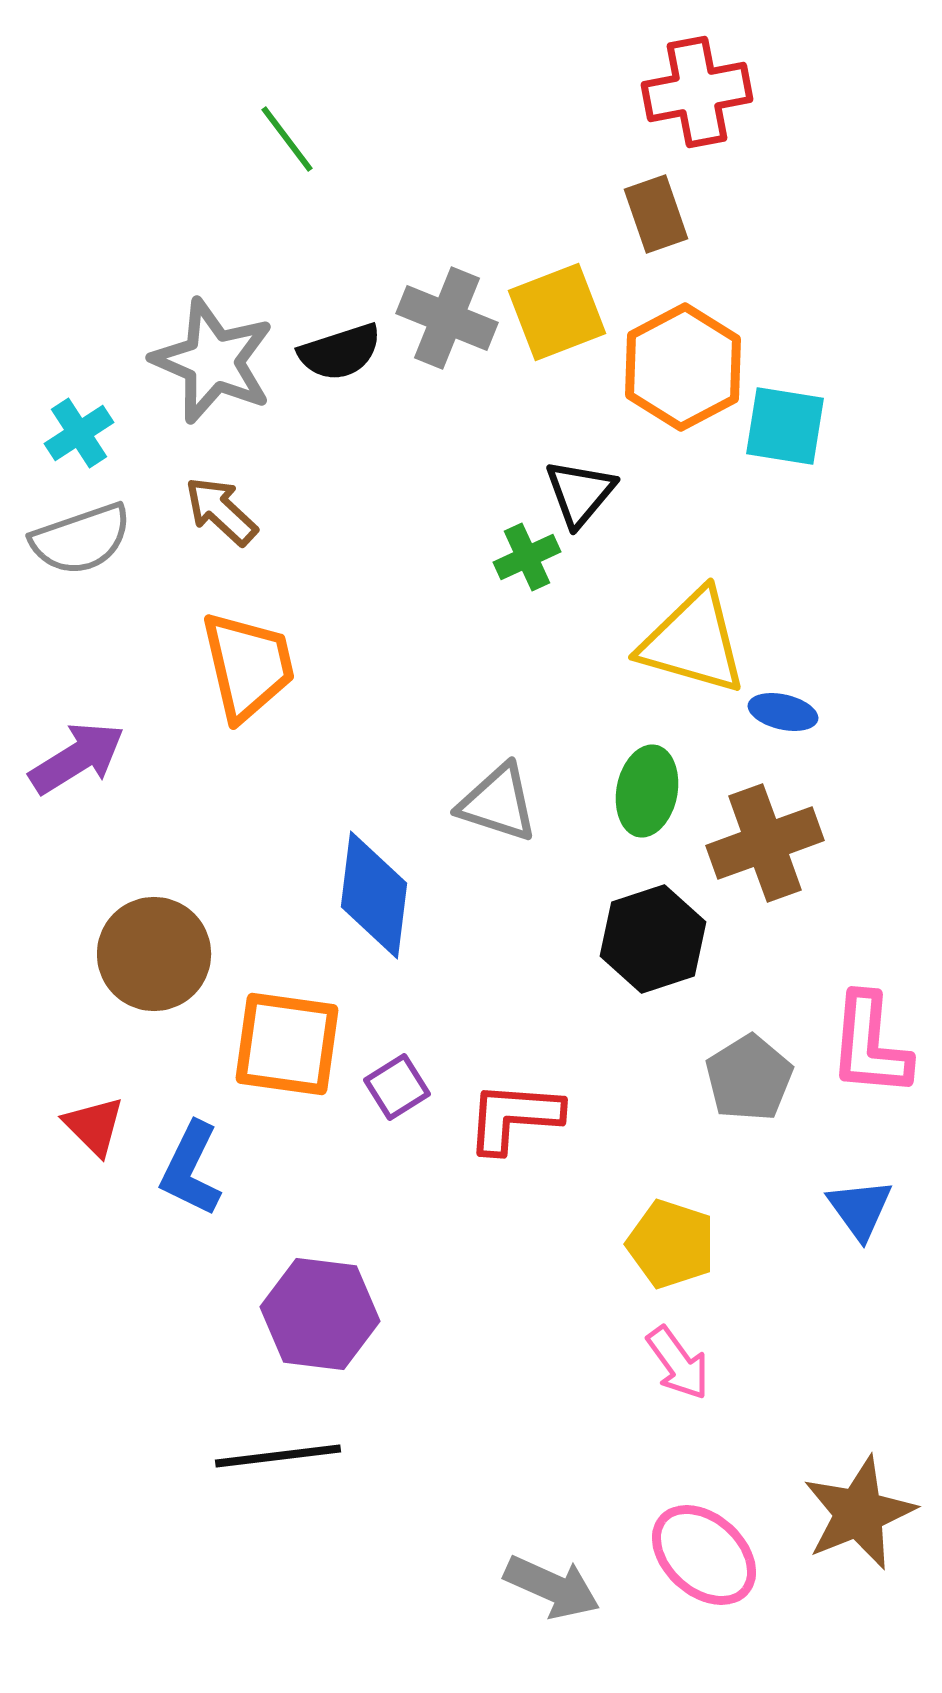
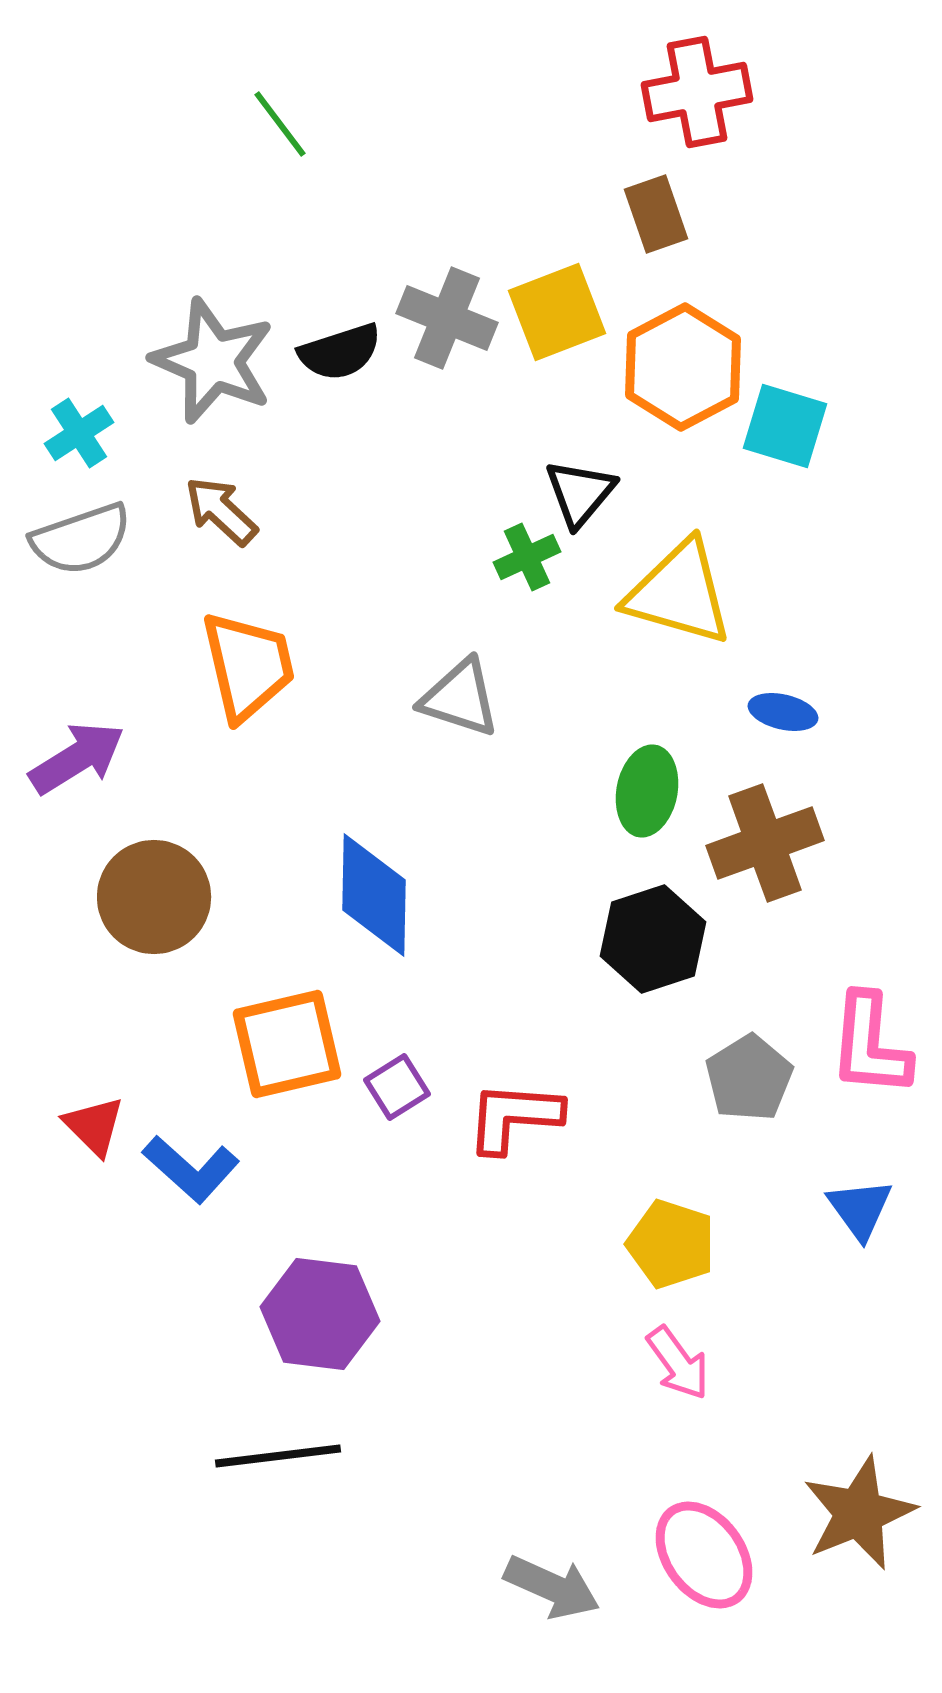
green line: moved 7 px left, 15 px up
cyan square: rotated 8 degrees clockwise
yellow triangle: moved 14 px left, 49 px up
gray triangle: moved 38 px left, 105 px up
blue diamond: rotated 6 degrees counterclockwise
brown circle: moved 57 px up
orange square: rotated 21 degrees counterclockwise
blue L-shape: rotated 74 degrees counterclockwise
pink ellipse: rotated 12 degrees clockwise
